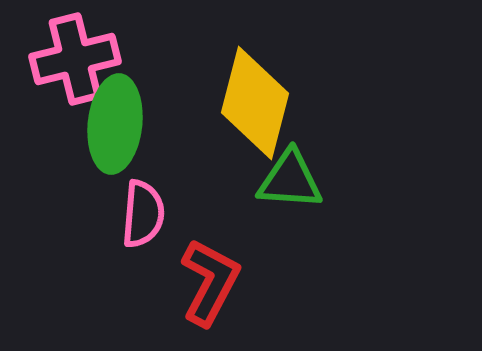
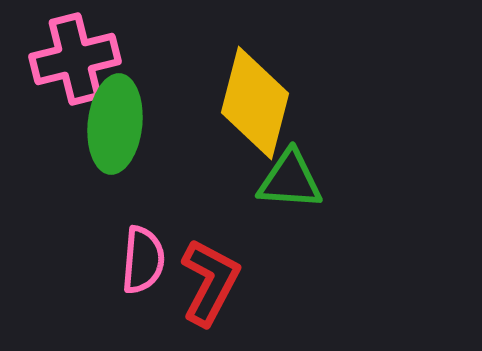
pink semicircle: moved 46 px down
